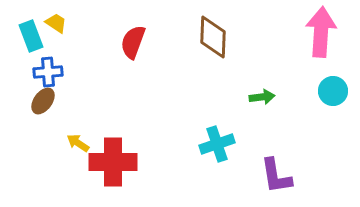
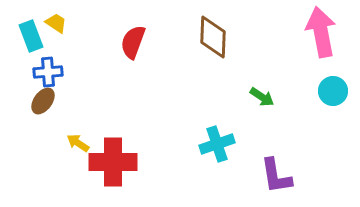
pink arrow: rotated 15 degrees counterclockwise
green arrow: rotated 40 degrees clockwise
